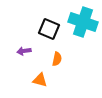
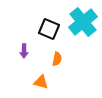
cyan cross: rotated 32 degrees clockwise
purple arrow: rotated 80 degrees counterclockwise
orange triangle: moved 1 px right, 2 px down
